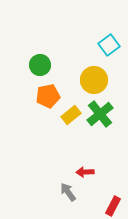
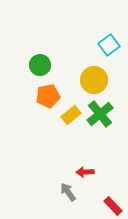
red rectangle: rotated 72 degrees counterclockwise
